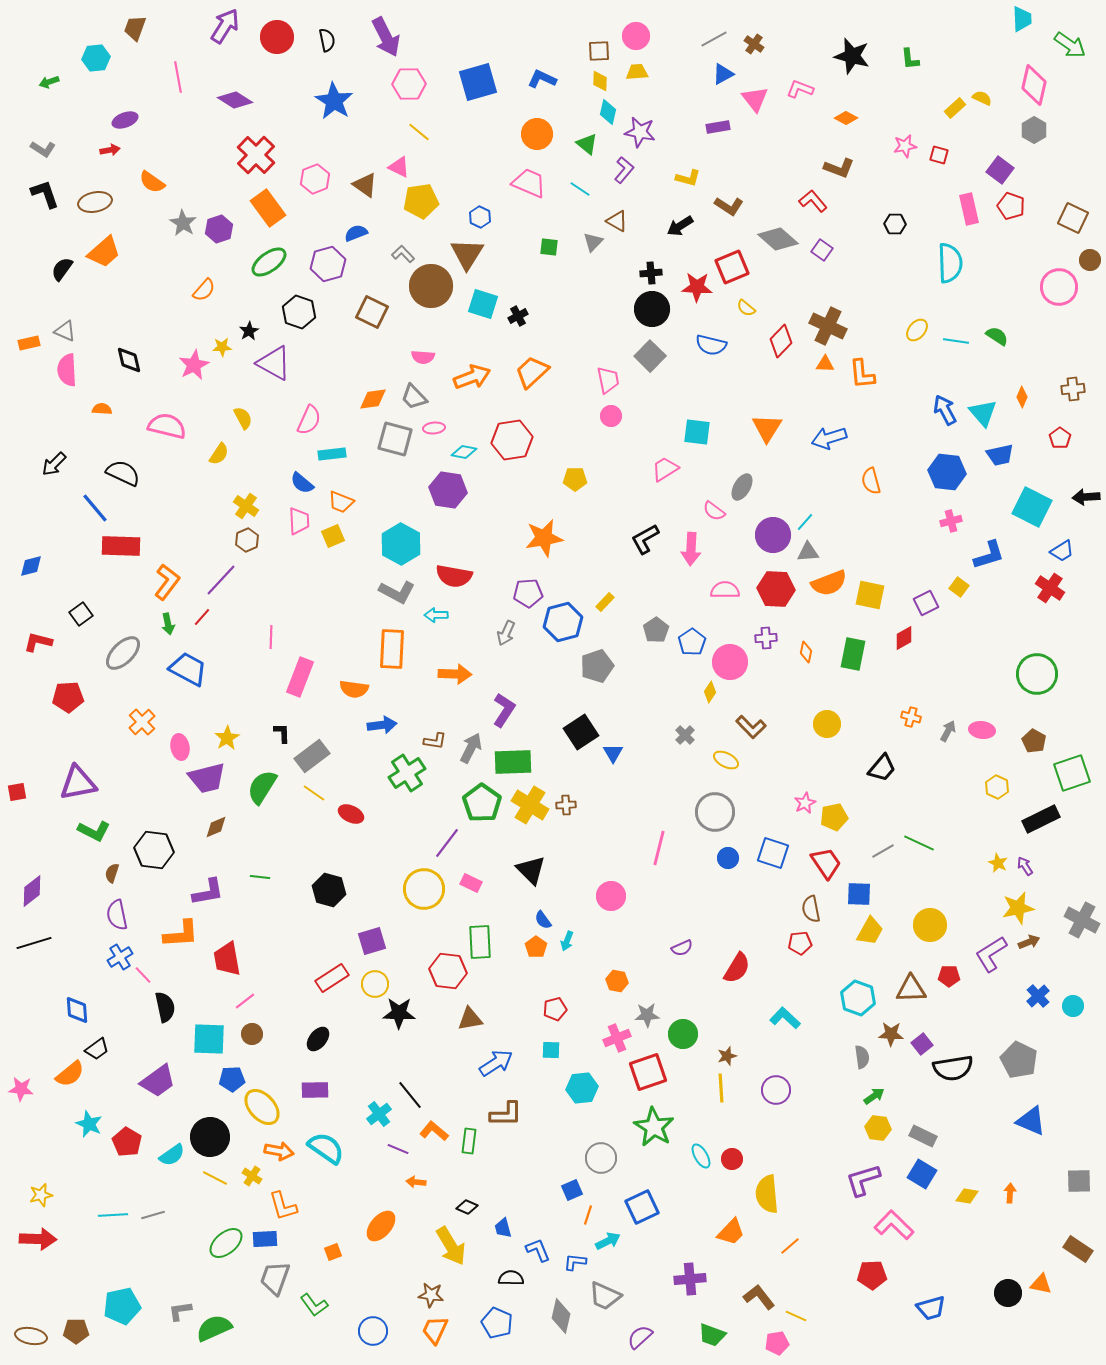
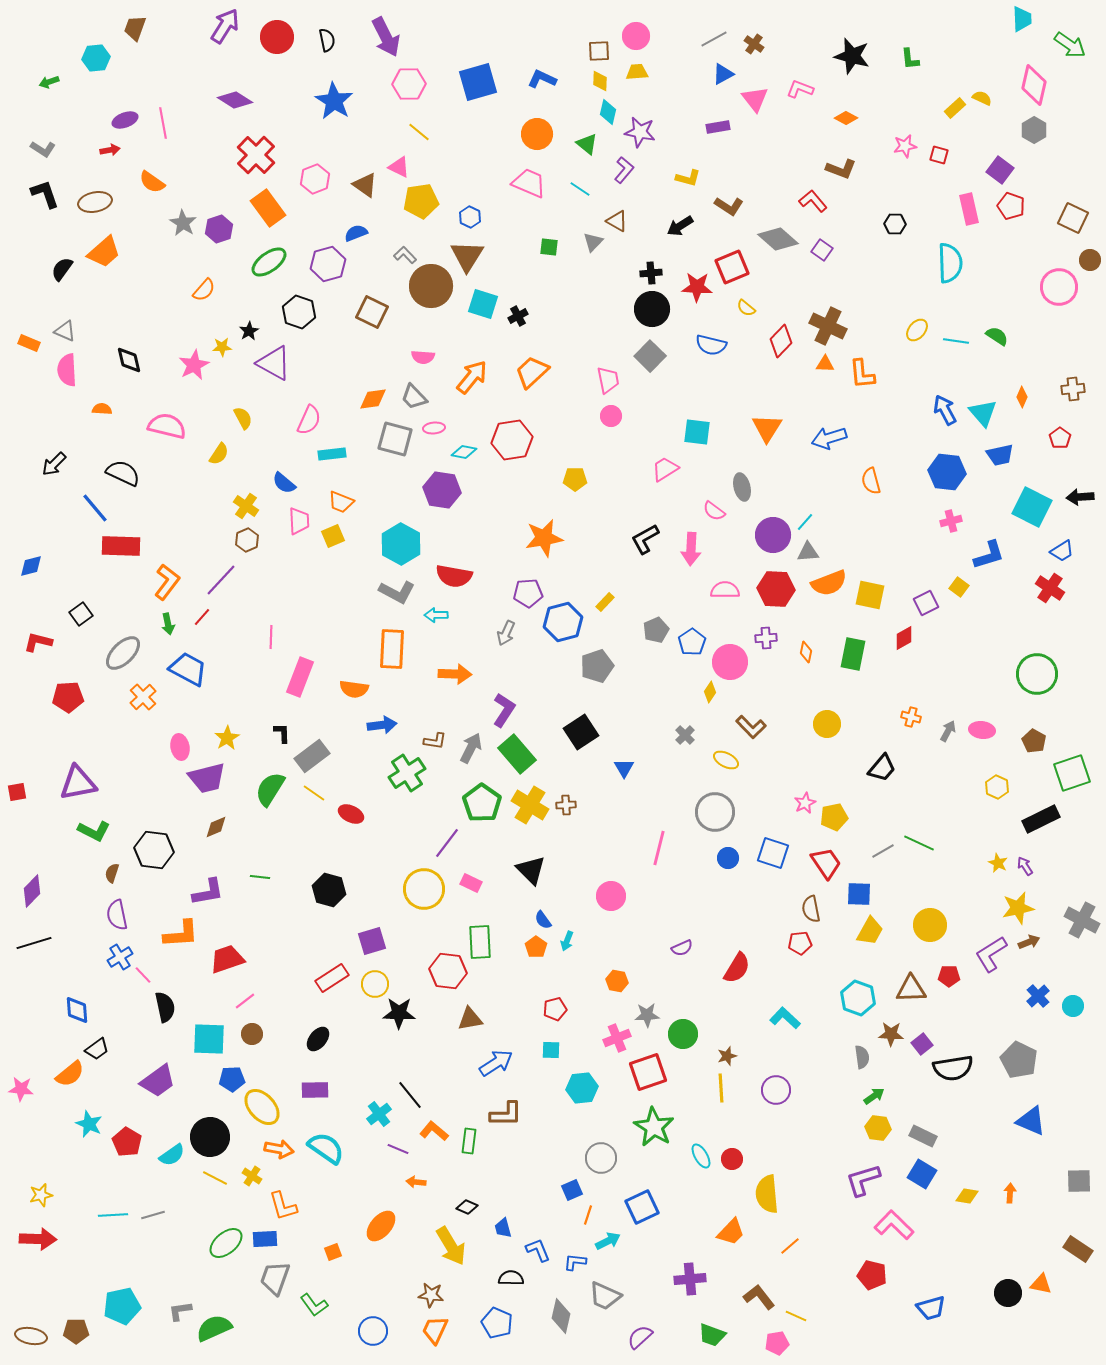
pink line at (178, 77): moved 15 px left, 46 px down
brown L-shape at (839, 168): moved 2 px right, 1 px down
blue hexagon at (480, 217): moved 10 px left
gray L-shape at (403, 254): moved 2 px right, 1 px down
brown triangle at (467, 254): moved 2 px down
orange rectangle at (29, 343): rotated 35 degrees clockwise
orange arrow at (472, 377): rotated 30 degrees counterclockwise
blue semicircle at (302, 483): moved 18 px left
gray ellipse at (742, 487): rotated 44 degrees counterclockwise
purple hexagon at (448, 490): moved 6 px left
black arrow at (1086, 497): moved 6 px left
gray pentagon at (656, 630): rotated 10 degrees clockwise
orange cross at (142, 722): moved 1 px right, 25 px up
blue triangle at (613, 753): moved 11 px right, 15 px down
green rectangle at (513, 762): moved 4 px right, 8 px up; rotated 51 degrees clockwise
green semicircle at (262, 787): moved 8 px right, 2 px down
purple diamond at (32, 891): rotated 8 degrees counterclockwise
red trapezoid at (227, 959): rotated 81 degrees clockwise
orange arrow at (279, 1151): moved 2 px up
red pentagon at (872, 1275): rotated 16 degrees clockwise
